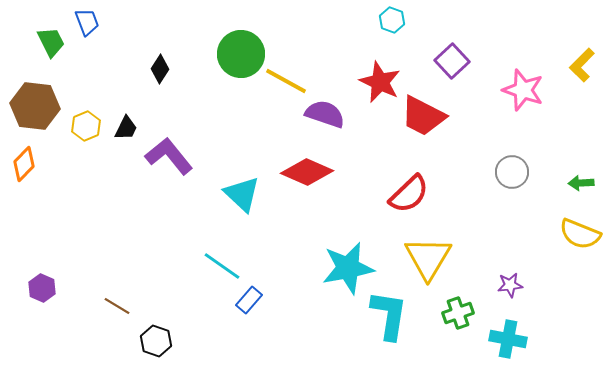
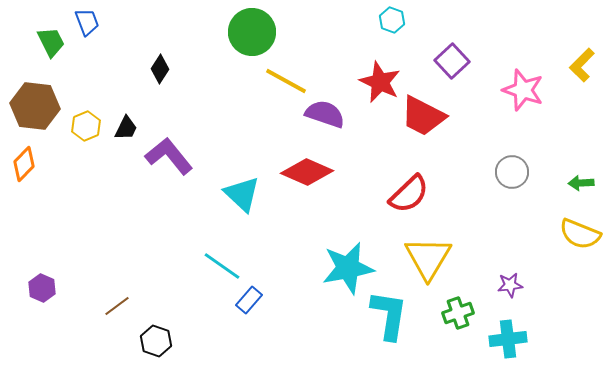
green circle: moved 11 px right, 22 px up
brown line: rotated 68 degrees counterclockwise
cyan cross: rotated 18 degrees counterclockwise
